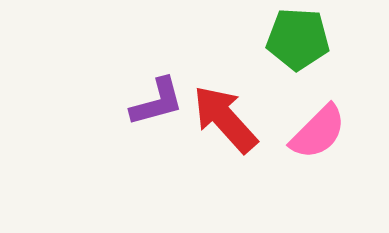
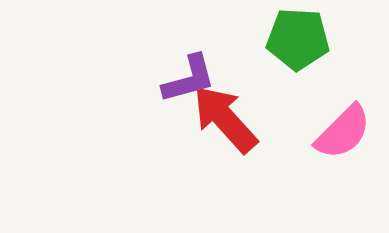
purple L-shape: moved 32 px right, 23 px up
pink semicircle: moved 25 px right
